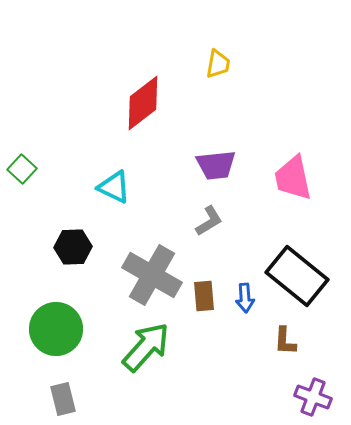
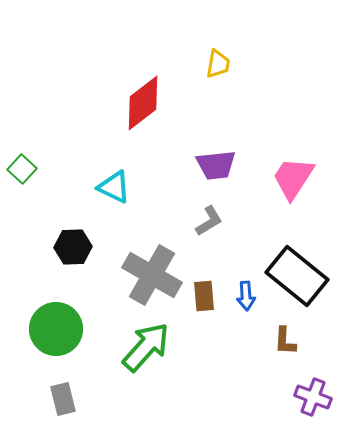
pink trapezoid: rotated 45 degrees clockwise
blue arrow: moved 1 px right, 2 px up
